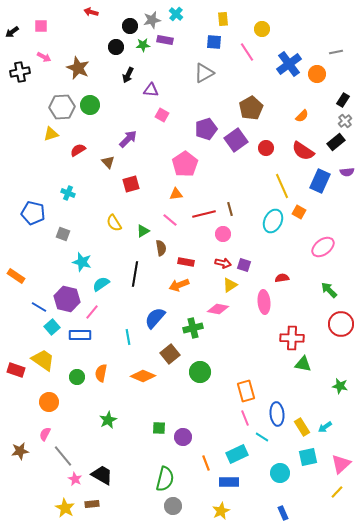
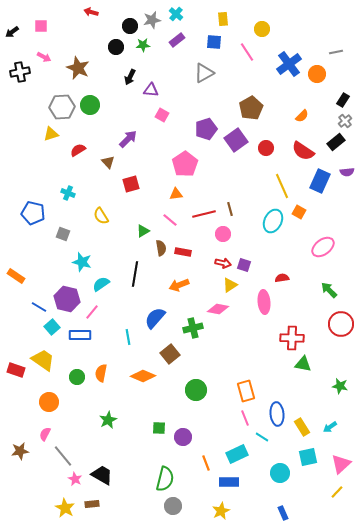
purple rectangle at (165, 40): moved 12 px right; rotated 49 degrees counterclockwise
black arrow at (128, 75): moved 2 px right, 2 px down
yellow semicircle at (114, 223): moved 13 px left, 7 px up
red rectangle at (186, 262): moved 3 px left, 10 px up
green circle at (200, 372): moved 4 px left, 18 px down
cyan arrow at (325, 427): moved 5 px right
